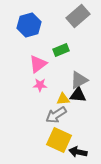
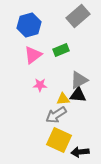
pink triangle: moved 5 px left, 9 px up
black arrow: moved 2 px right; rotated 18 degrees counterclockwise
